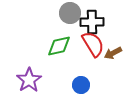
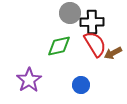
red semicircle: moved 2 px right
